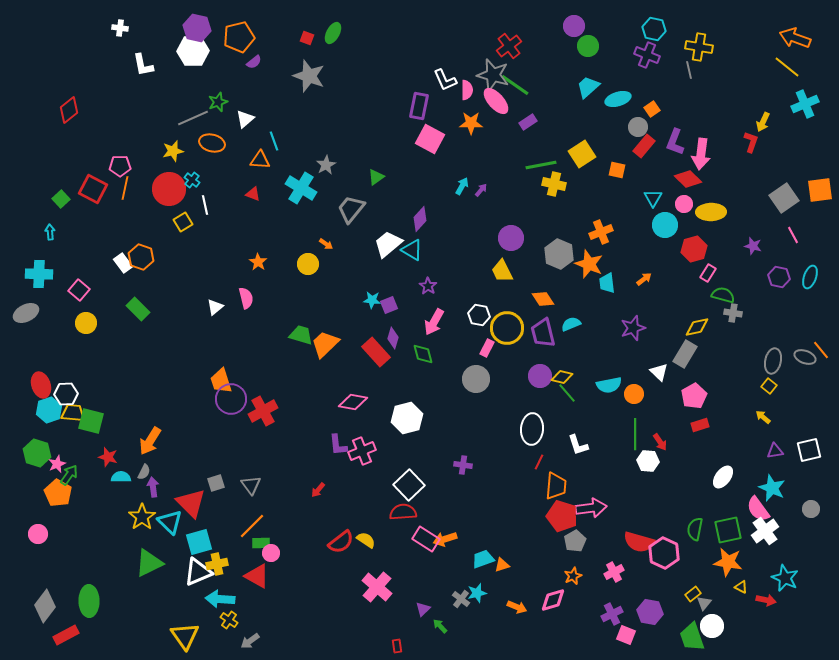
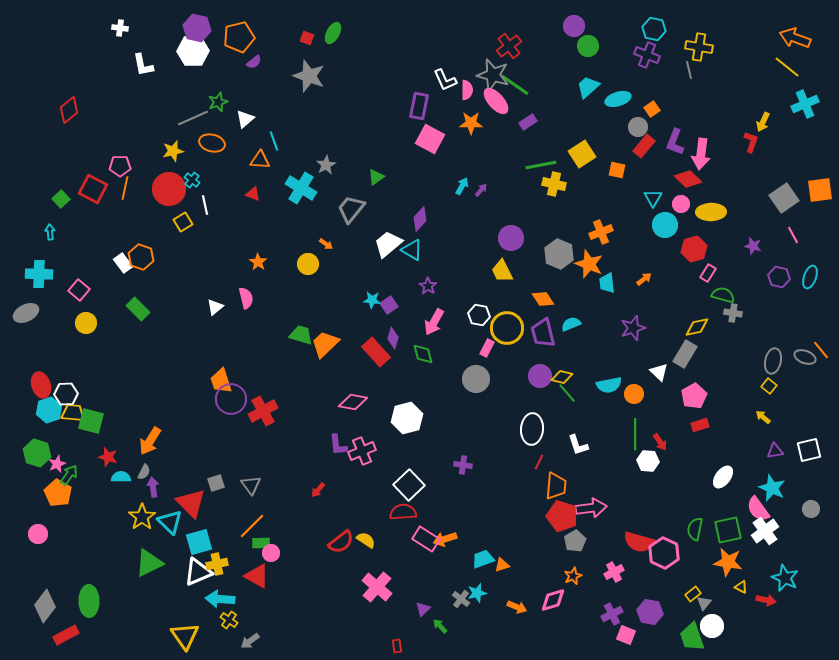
pink circle at (684, 204): moved 3 px left
purple square at (389, 305): rotated 12 degrees counterclockwise
